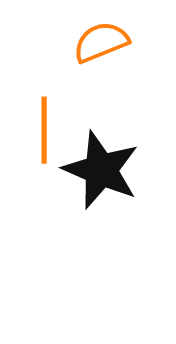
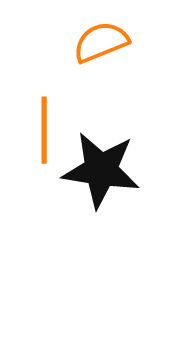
black star: rotated 14 degrees counterclockwise
